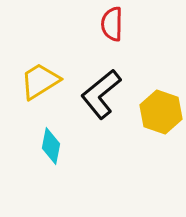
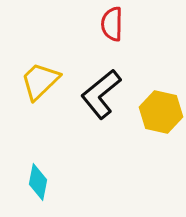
yellow trapezoid: rotated 12 degrees counterclockwise
yellow hexagon: rotated 6 degrees counterclockwise
cyan diamond: moved 13 px left, 36 px down
